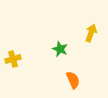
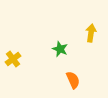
yellow arrow: rotated 12 degrees counterclockwise
yellow cross: rotated 21 degrees counterclockwise
